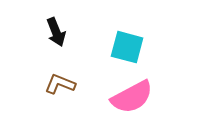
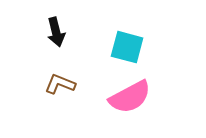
black arrow: rotated 8 degrees clockwise
pink semicircle: moved 2 px left
